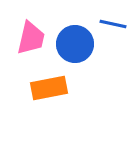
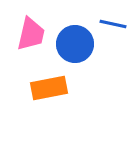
pink trapezoid: moved 4 px up
